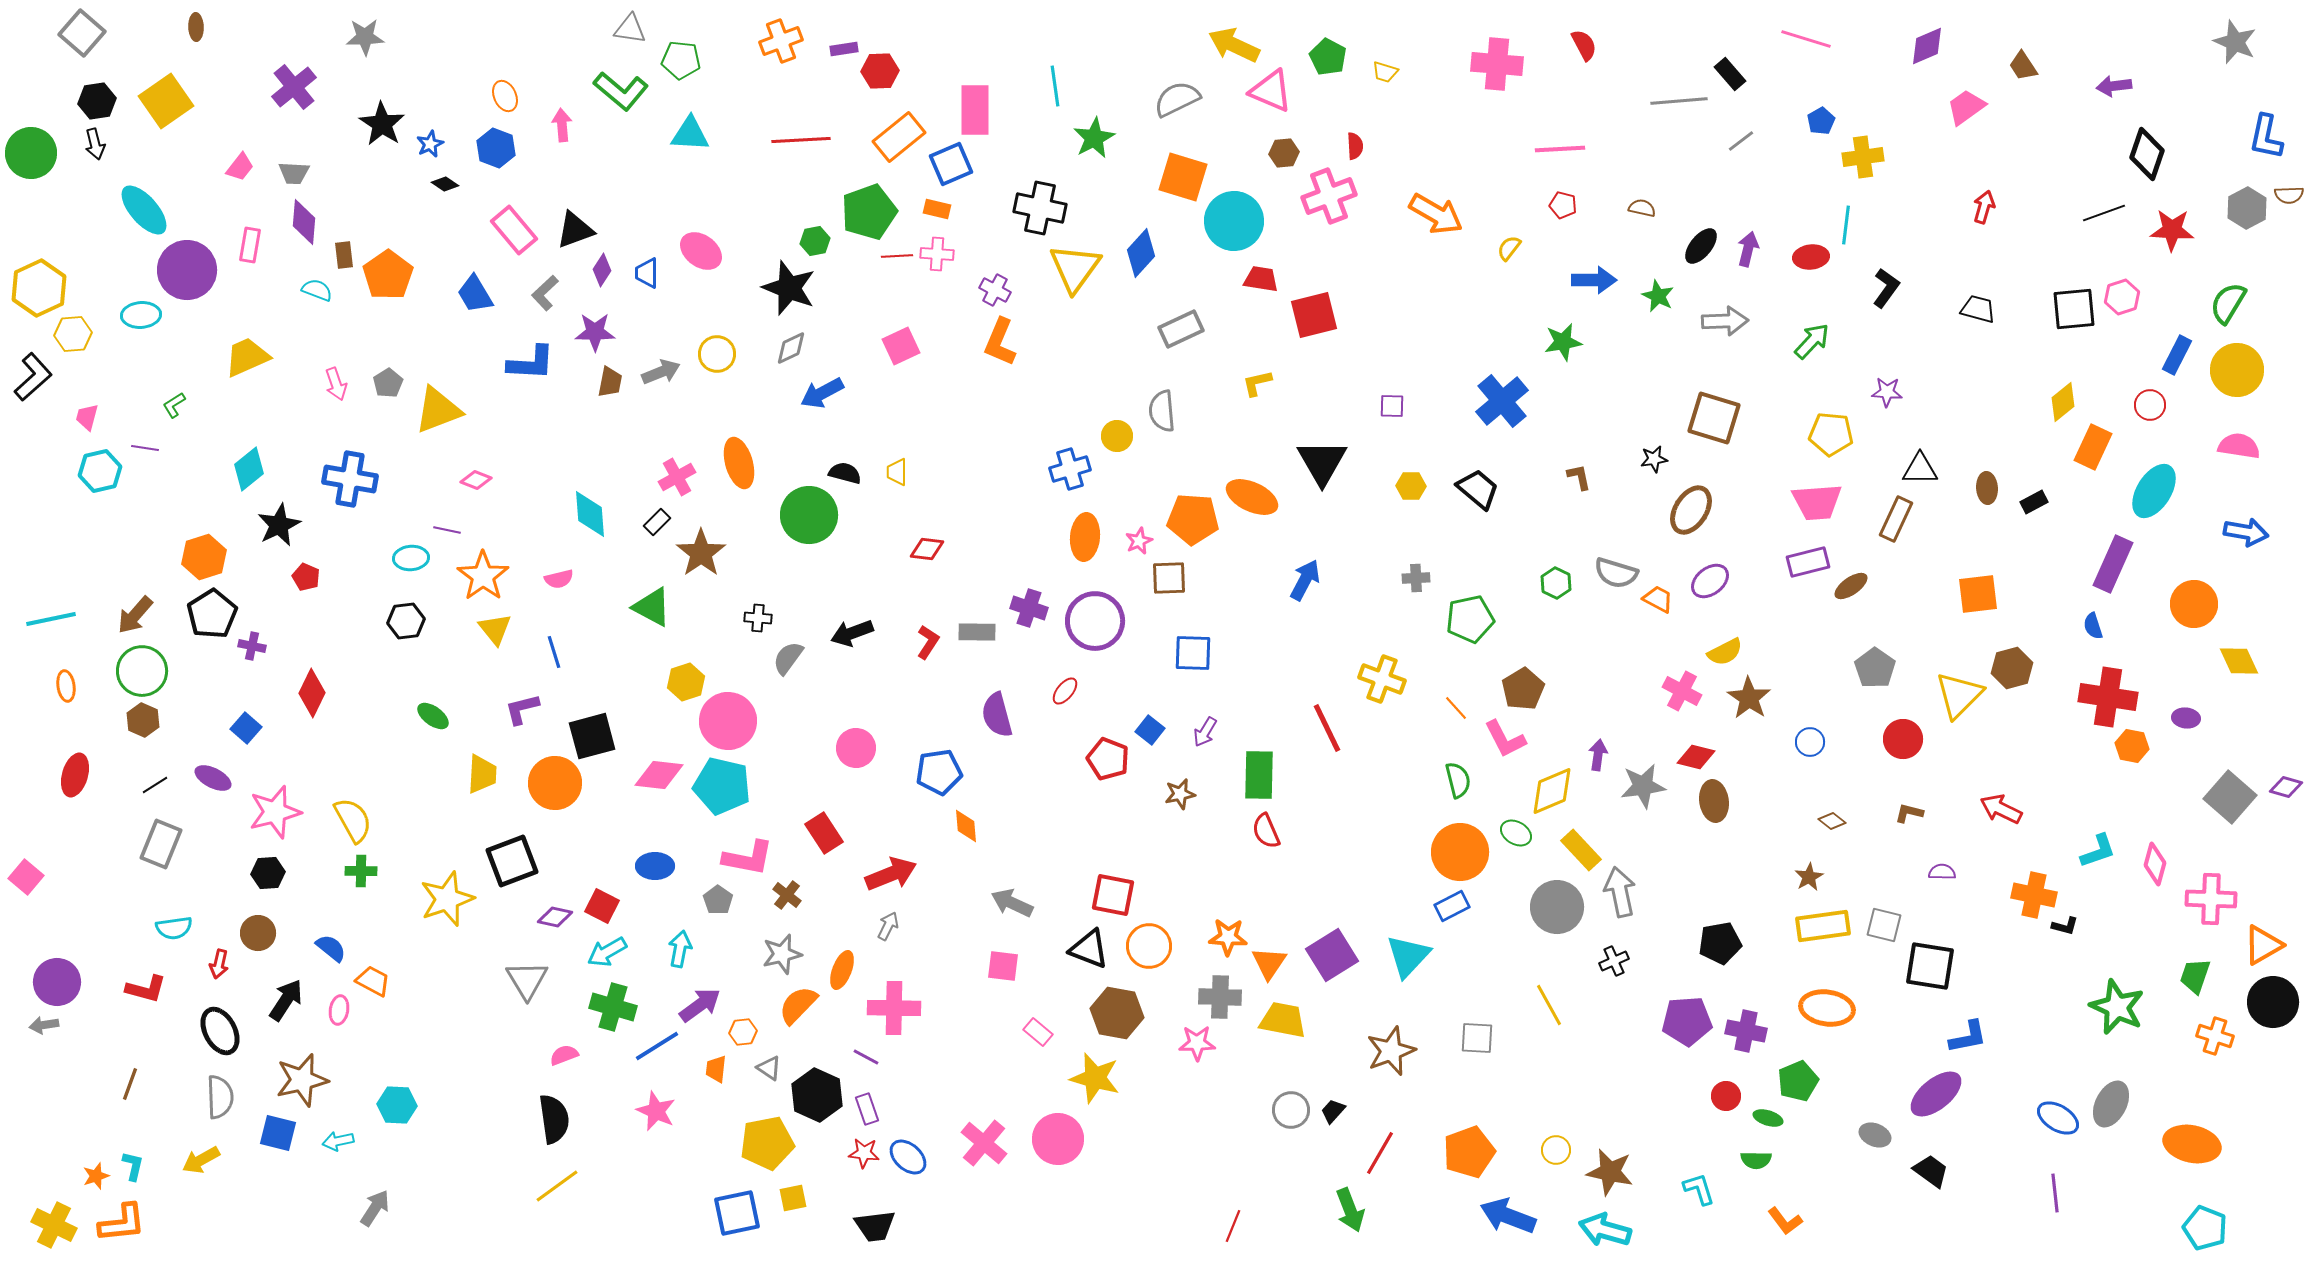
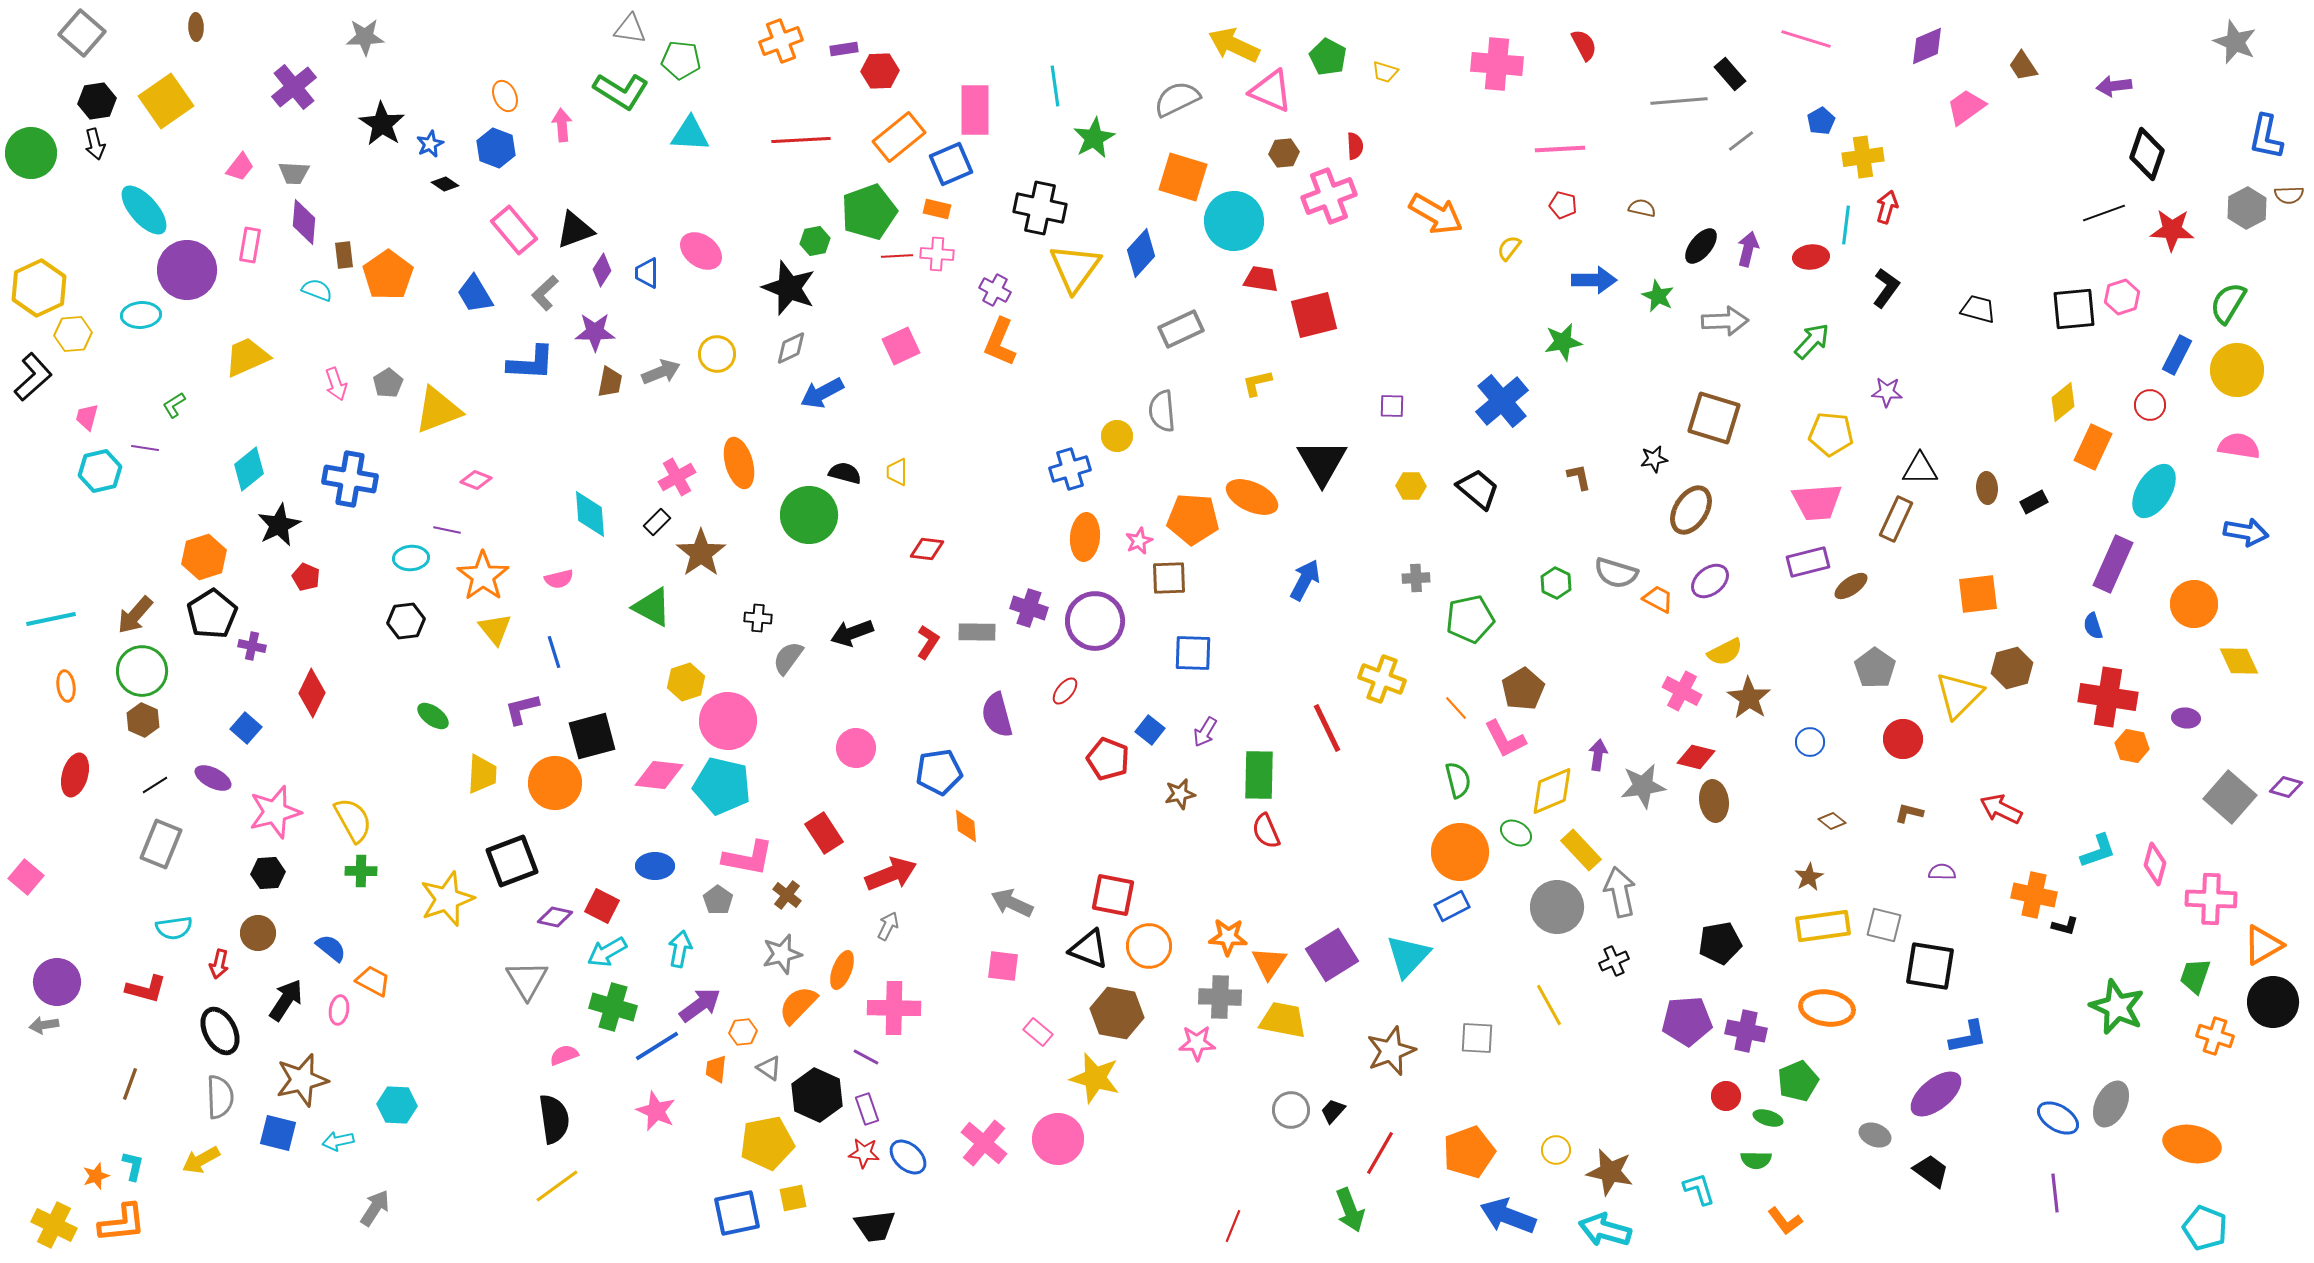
green L-shape at (621, 91): rotated 8 degrees counterclockwise
red arrow at (1984, 207): moved 97 px left
